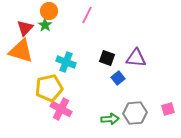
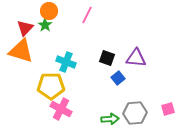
yellow pentagon: moved 2 px right, 2 px up; rotated 12 degrees clockwise
